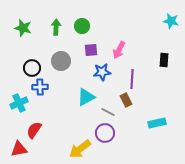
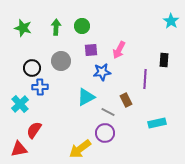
cyan star: rotated 21 degrees clockwise
purple line: moved 13 px right
cyan cross: moved 1 px right, 1 px down; rotated 18 degrees counterclockwise
